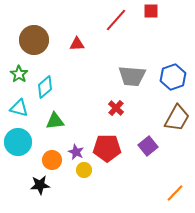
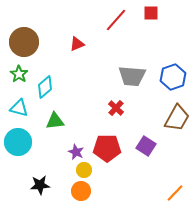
red square: moved 2 px down
brown circle: moved 10 px left, 2 px down
red triangle: rotated 21 degrees counterclockwise
purple square: moved 2 px left; rotated 18 degrees counterclockwise
orange circle: moved 29 px right, 31 px down
